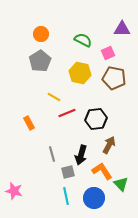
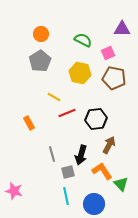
blue circle: moved 6 px down
